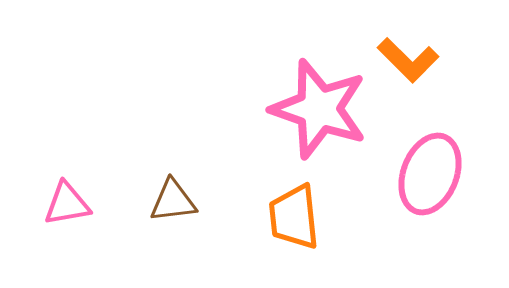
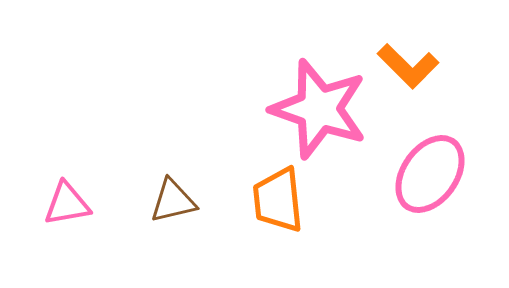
orange L-shape: moved 6 px down
pink ellipse: rotated 14 degrees clockwise
brown triangle: rotated 6 degrees counterclockwise
orange trapezoid: moved 16 px left, 17 px up
